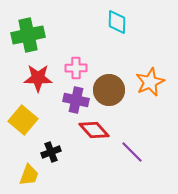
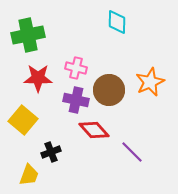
pink cross: rotated 15 degrees clockwise
